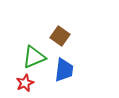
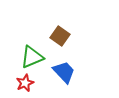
green triangle: moved 2 px left
blue trapezoid: moved 2 px down; rotated 50 degrees counterclockwise
